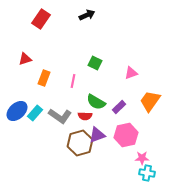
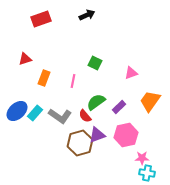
red rectangle: rotated 36 degrees clockwise
green semicircle: rotated 114 degrees clockwise
red semicircle: rotated 48 degrees clockwise
